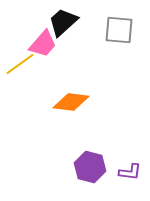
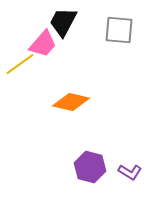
black trapezoid: rotated 20 degrees counterclockwise
orange diamond: rotated 6 degrees clockwise
purple L-shape: rotated 25 degrees clockwise
